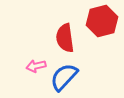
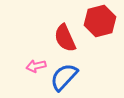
red hexagon: moved 2 px left
red semicircle: rotated 16 degrees counterclockwise
